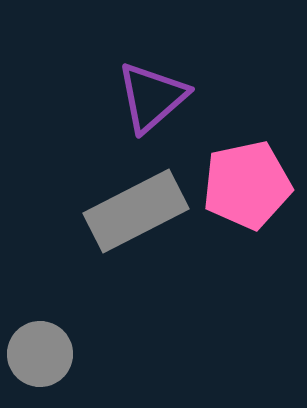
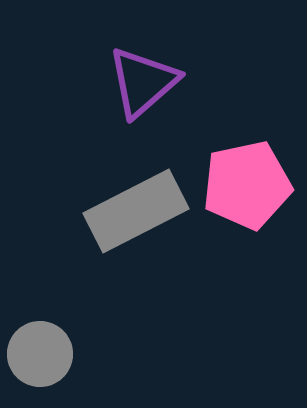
purple triangle: moved 9 px left, 15 px up
